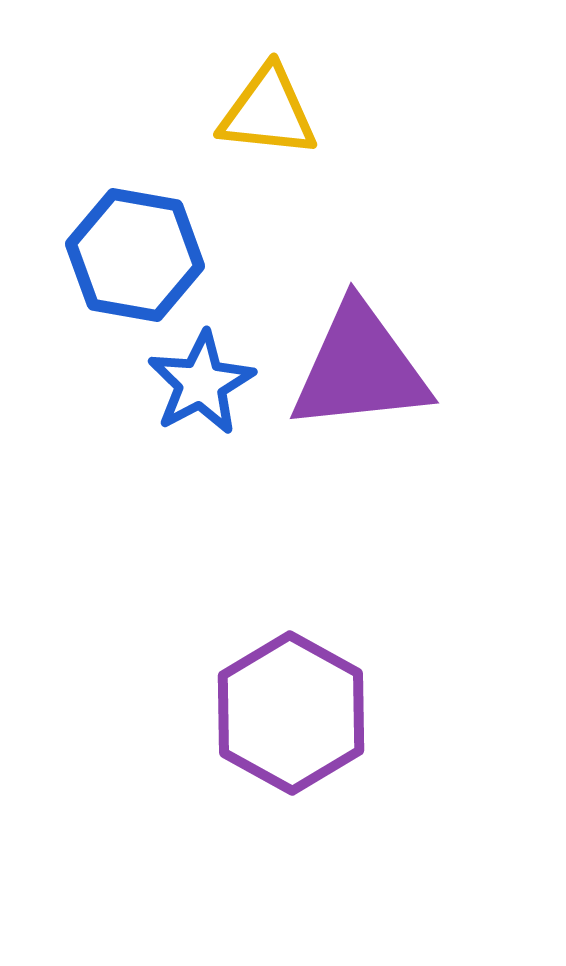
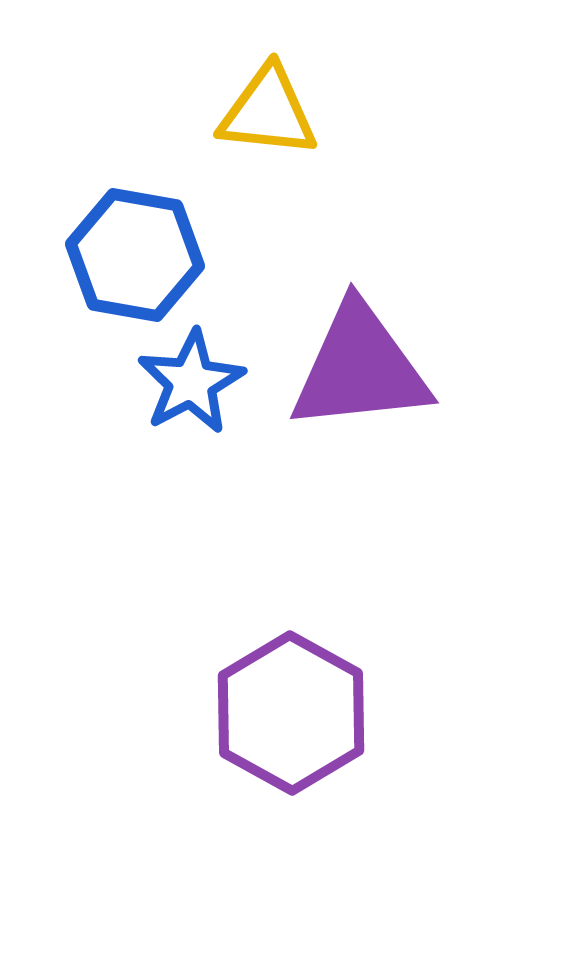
blue star: moved 10 px left, 1 px up
